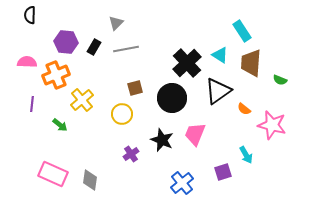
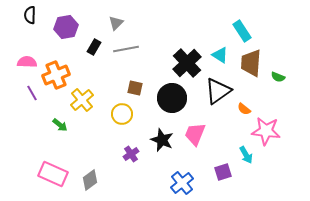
purple hexagon: moved 15 px up; rotated 15 degrees counterclockwise
green semicircle: moved 2 px left, 3 px up
brown square: rotated 28 degrees clockwise
purple line: moved 11 px up; rotated 35 degrees counterclockwise
pink star: moved 6 px left, 6 px down; rotated 8 degrees counterclockwise
gray diamond: rotated 45 degrees clockwise
